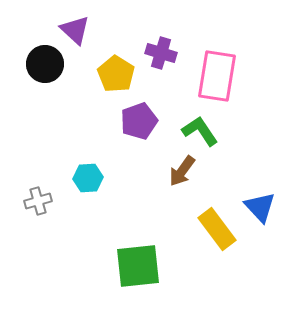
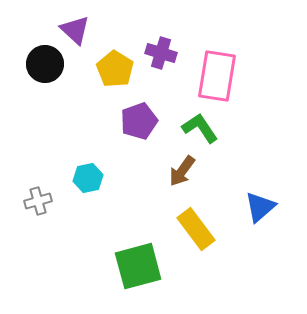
yellow pentagon: moved 1 px left, 5 px up
green L-shape: moved 3 px up
cyan hexagon: rotated 8 degrees counterclockwise
blue triangle: rotated 32 degrees clockwise
yellow rectangle: moved 21 px left
green square: rotated 9 degrees counterclockwise
